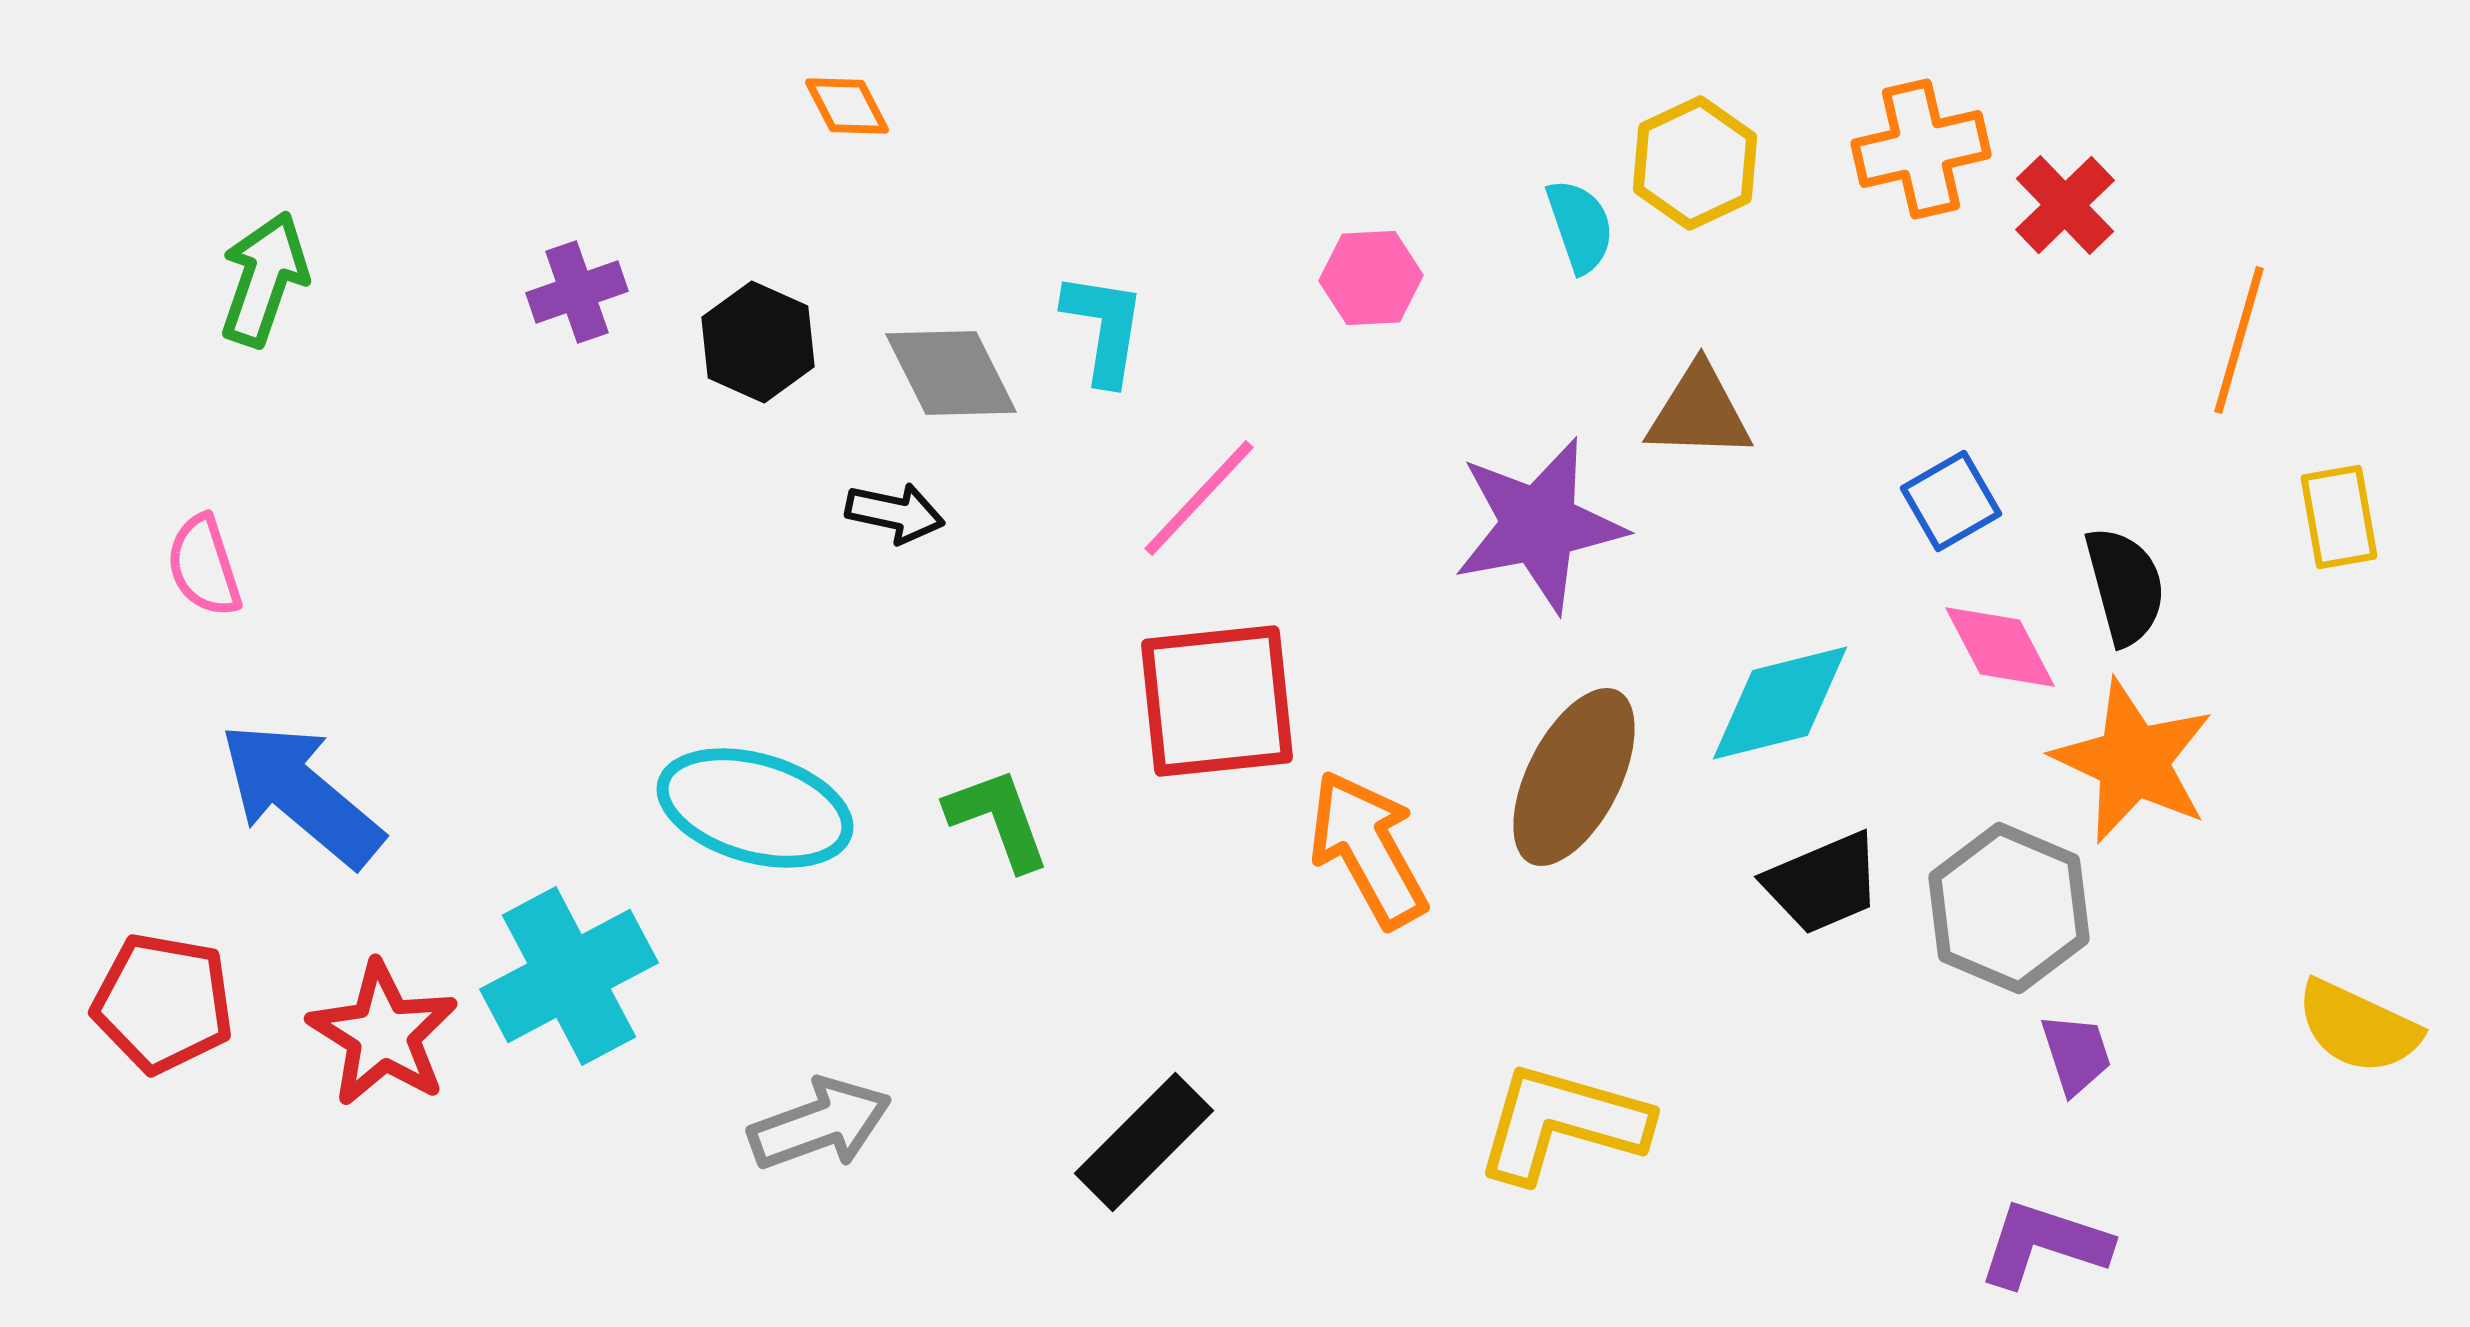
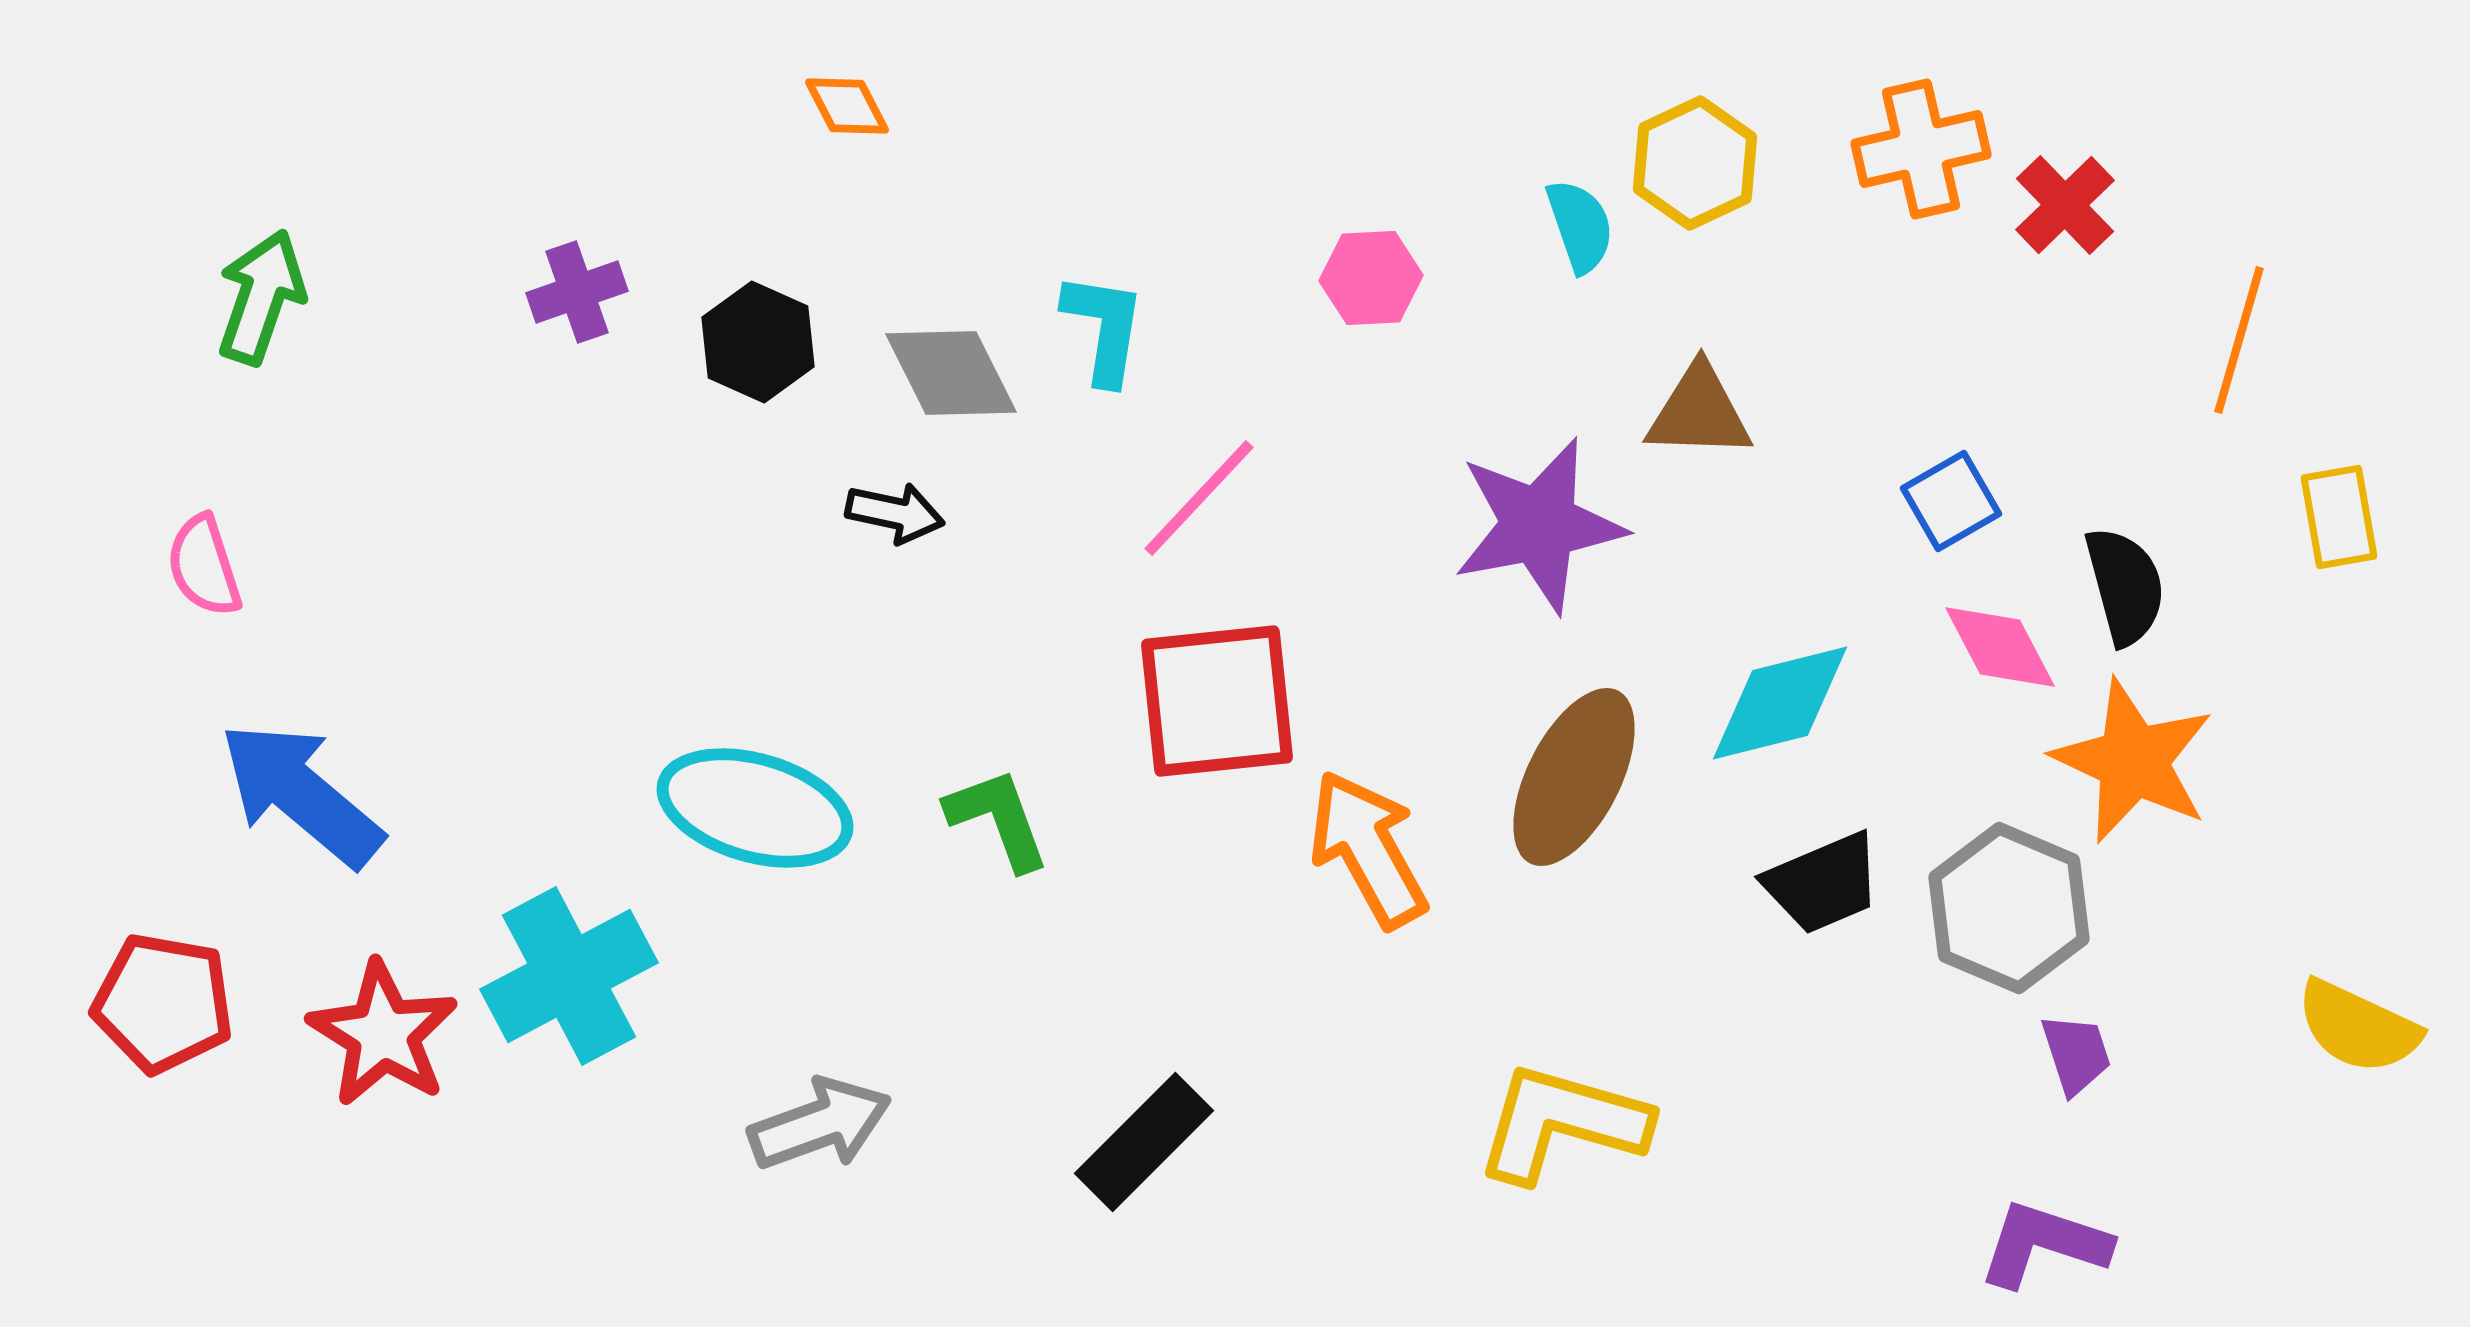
green arrow: moved 3 px left, 18 px down
